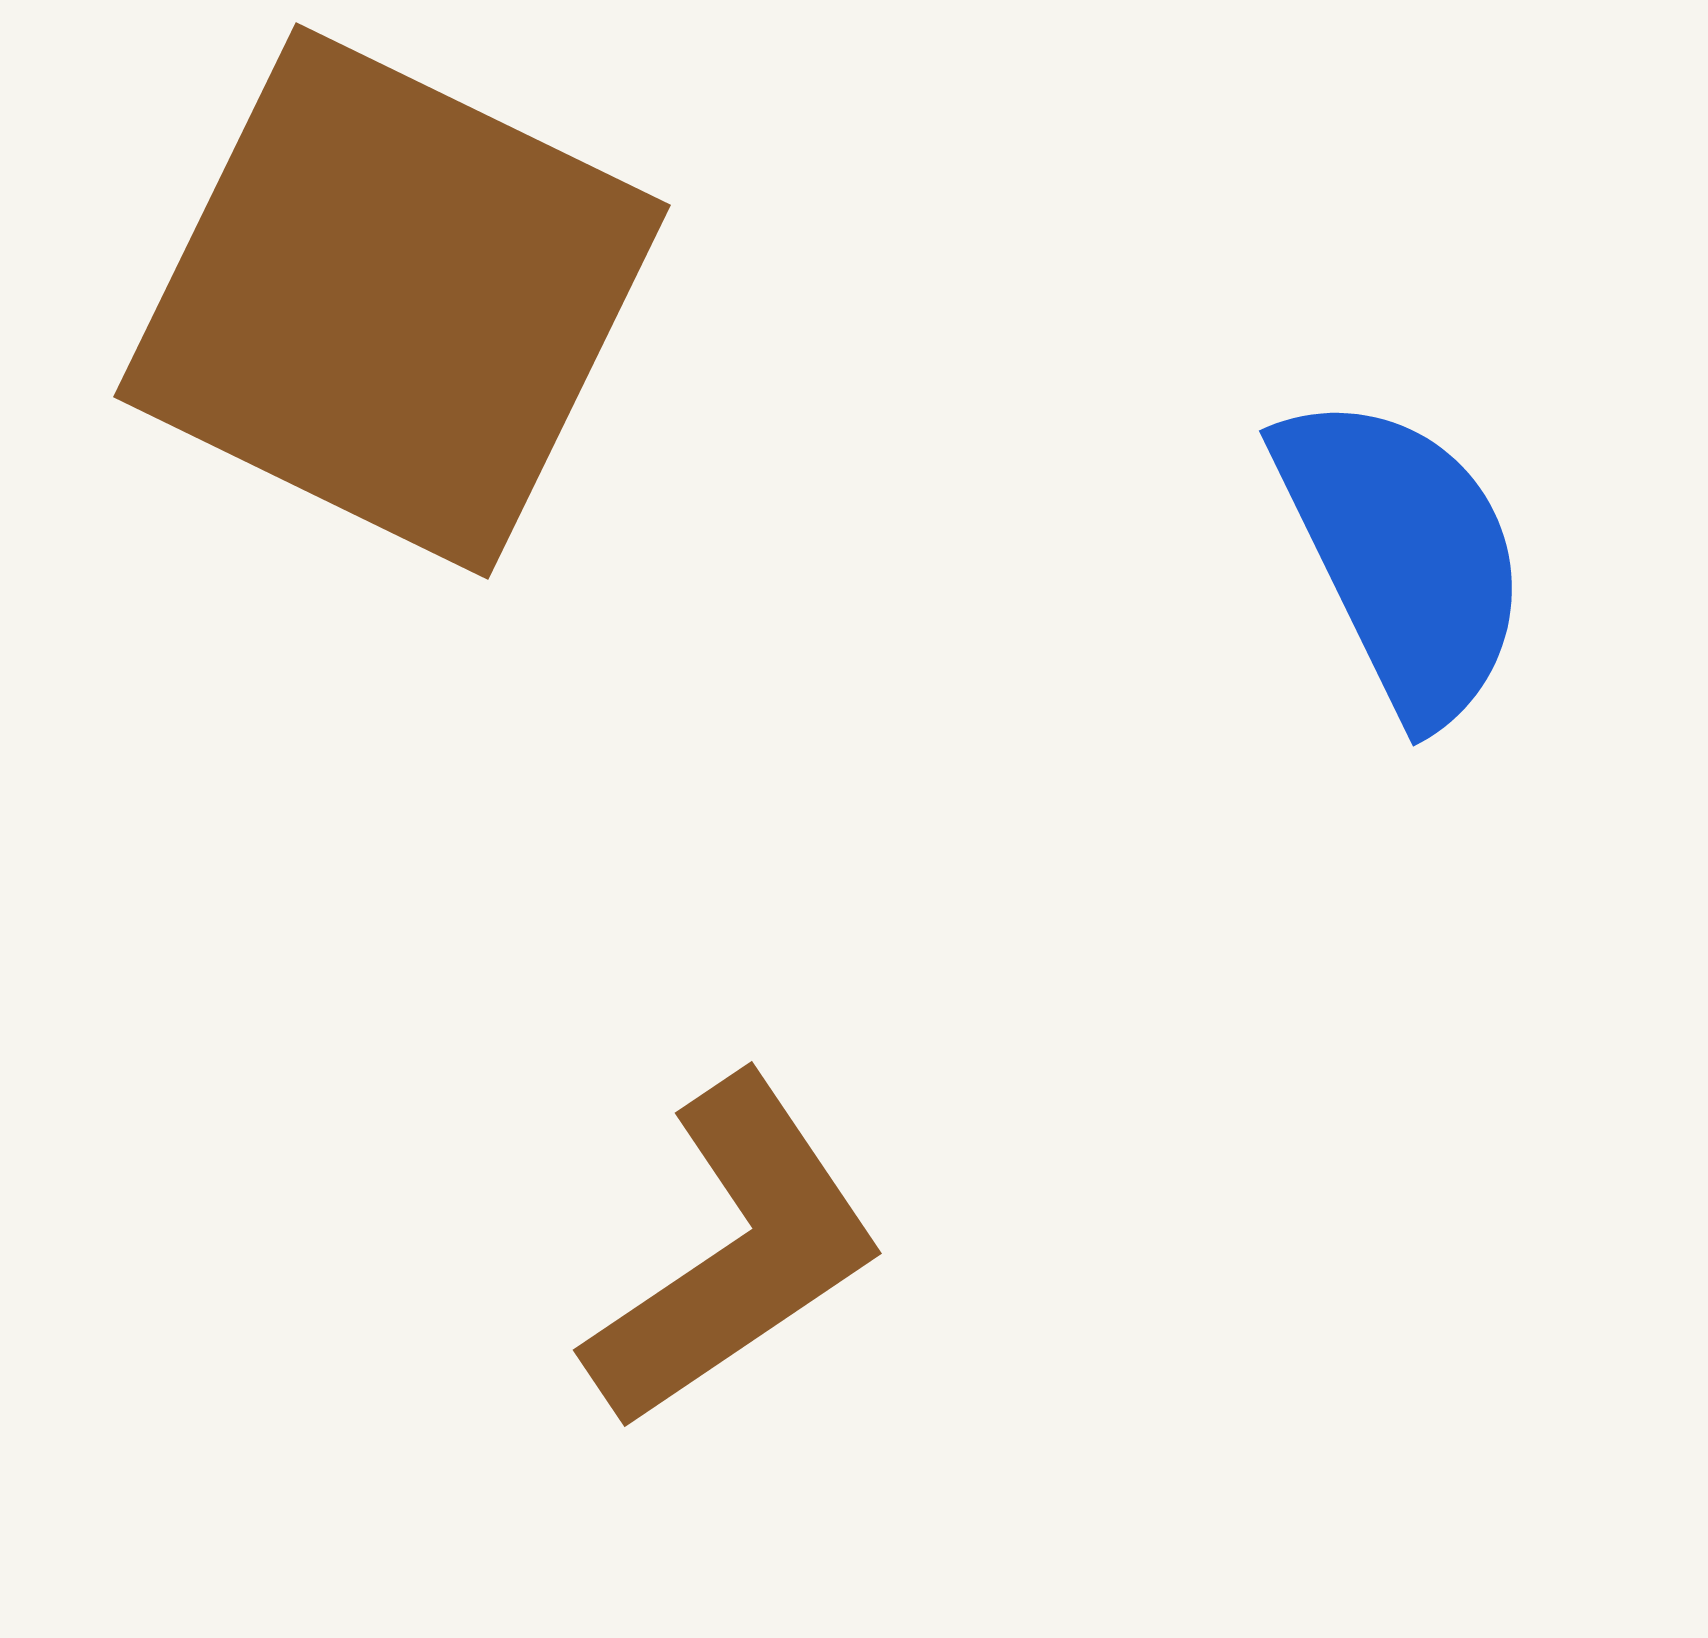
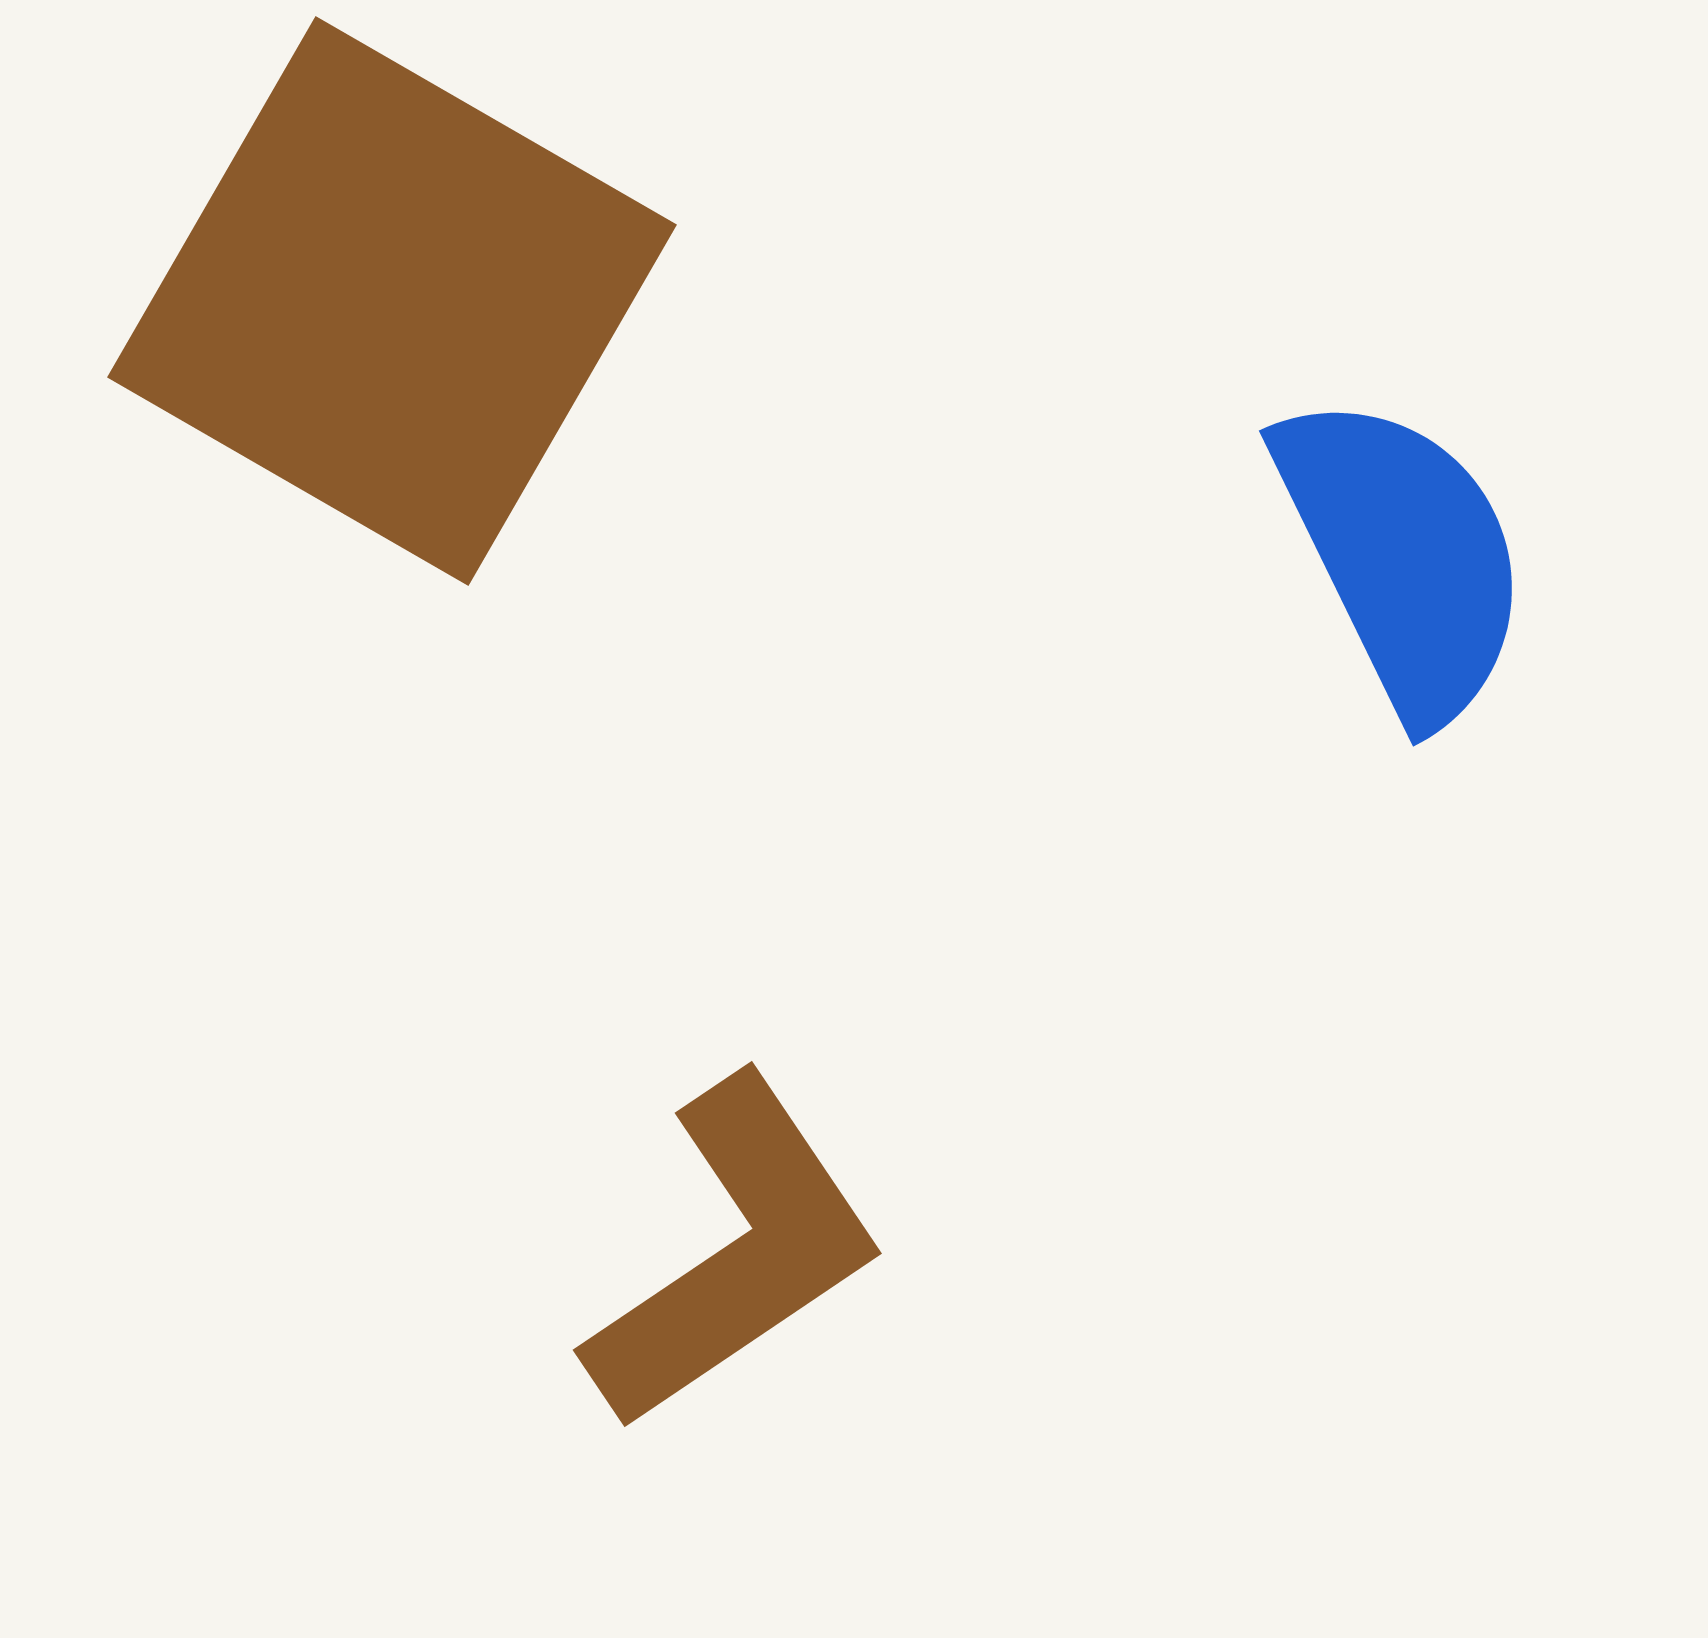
brown square: rotated 4 degrees clockwise
